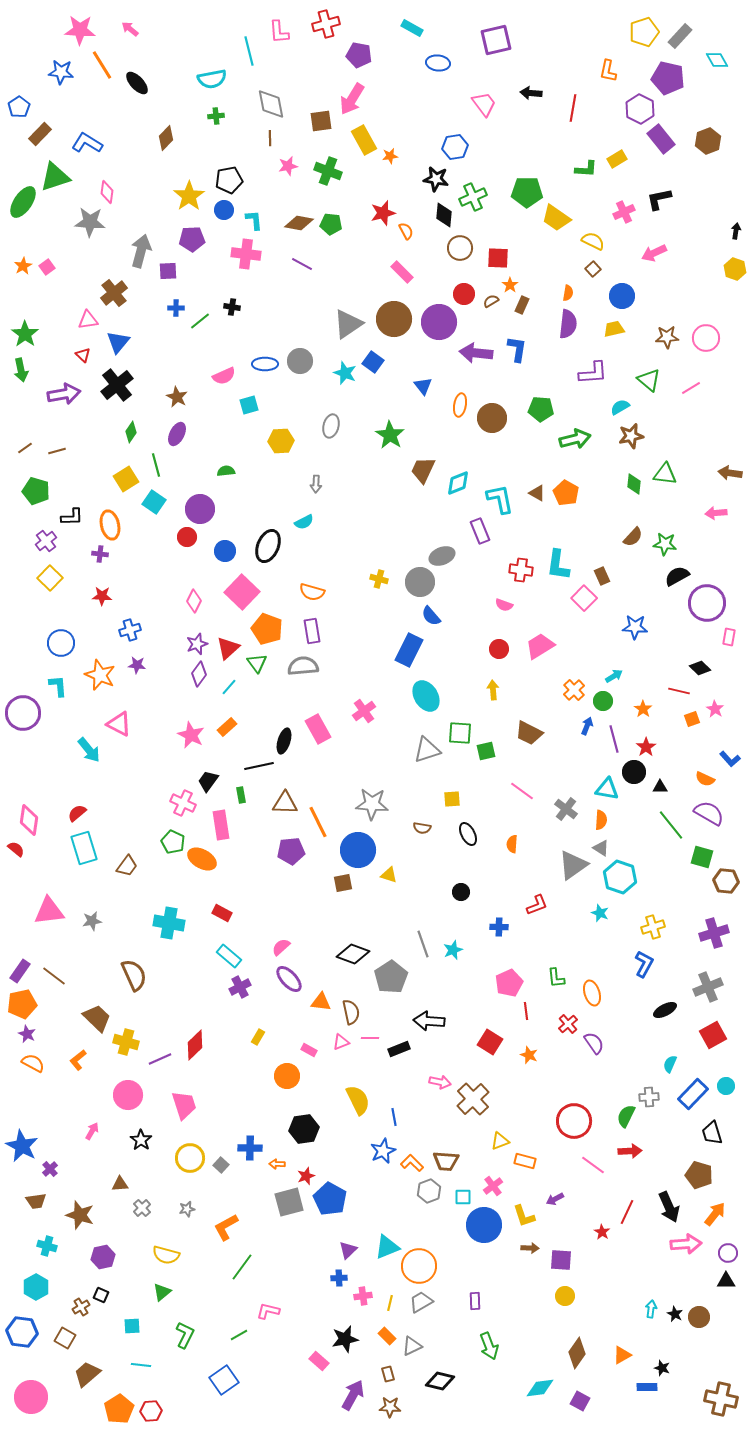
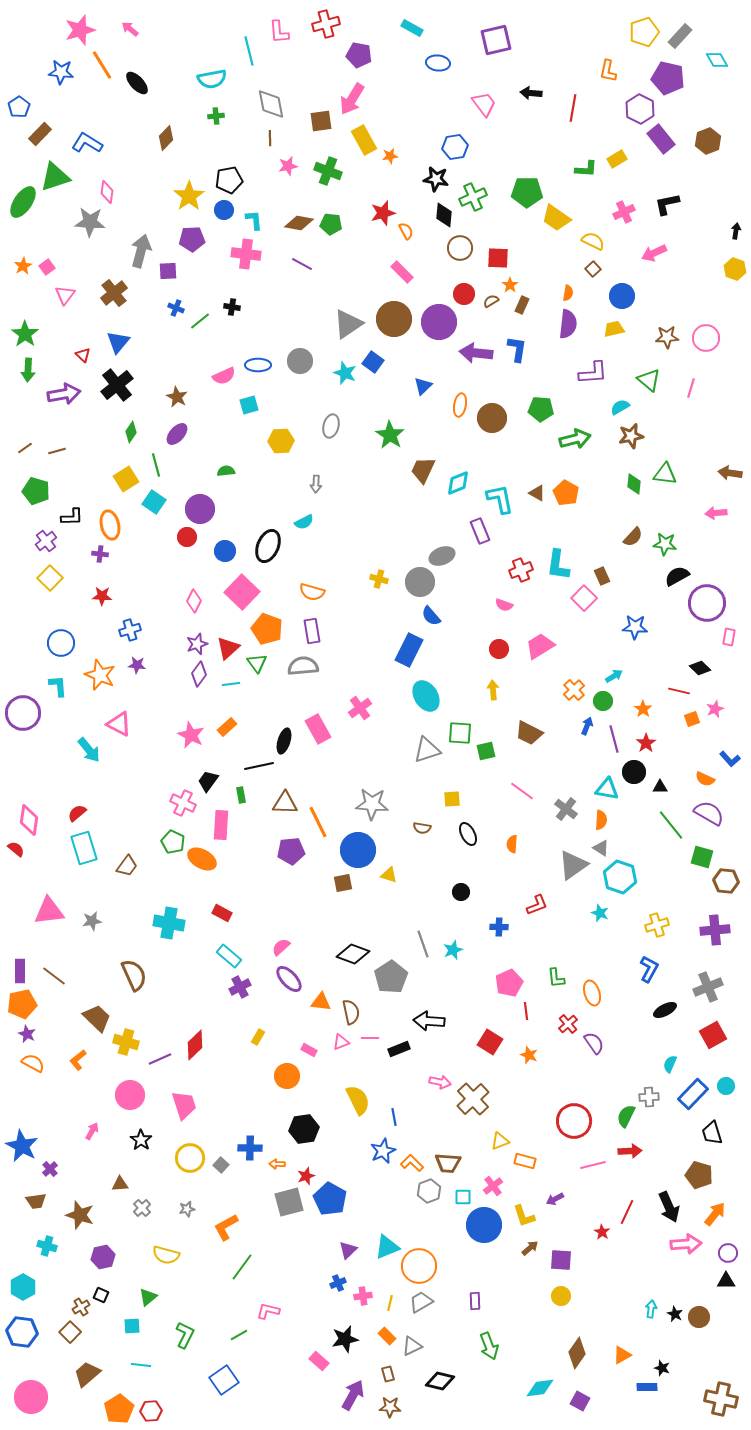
pink star at (80, 30): rotated 20 degrees counterclockwise
black L-shape at (659, 199): moved 8 px right, 5 px down
blue cross at (176, 308): rotated 21 degrees clockwise
pink triangle at (88, 320): moved 23 px left, 25 px up; rotated 45 degrees counterclockwise
blue ellipse at (265, 364): moved 7 px left, 1 px down
green arrow at (21, 370): moved 7 px right; rotated 15 degrees clockwise
blue triangle at (423, 386): rotated 24 degrees clockwise
pink line at (691, 388): rotated 42 degrees counterclockwise
purple ellipse at (177, 434): rotated 15 degrees clockwise
red cross at (521, 570): rotated 30 degrees counterclockwise
cyan line at (229, 687): moved 2 px right, 3 px up; rotated 42 degrees clockwise
pink star at (715, 709): rotated 18 degrees clockwise
pink cross at (364, 711): moved 4 px left, 3 px up
red star at (646, 747): moved 4 px up
pink rectangle at (221, 825): rotated 12 degrees clockwise
yellow cross at (653, 927): moved 4 px right, 2 px up
purple cross at (714, 933): moved 1 px right, 3 px up; rotated 12 degrees clockwise
blue L-shape at (644, 964): moved 5 px right, 5 px down
purple rectangle at (20, 971): rotated 35 degrees counterclockwise
pink circle at (128, 1095): moved 2 px right
brown trapezoid at (446, 1161): moved 2 px right, 2 px down
pink line at (593, 1165): rotated 50 degrees counterclockwise
brown arrow at (530, 1248): rotated 42 degrees counterclockwise
blue cross at (339, 1278): moved 1 px left, 5 px down; rotated 21 degrees counterclockwise
cyan hexagon at (36, 1287): moved 13 px left
green triangle at (162, 1292): moved 14 px left, 5 px down
yellow circle at (565, 1296): moved 4 px left
brown square at (65, 1338): moved 5 px right, 6 px up; rotated 15 degrees clockwise
